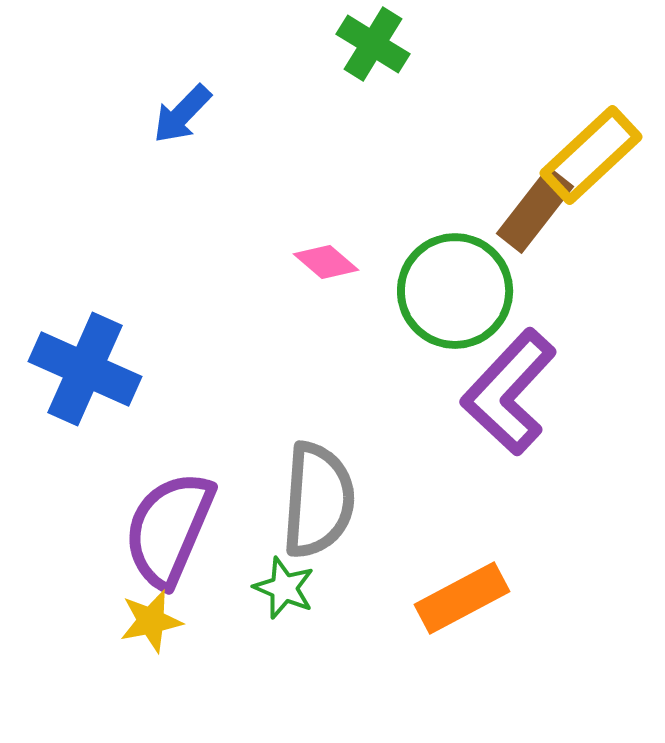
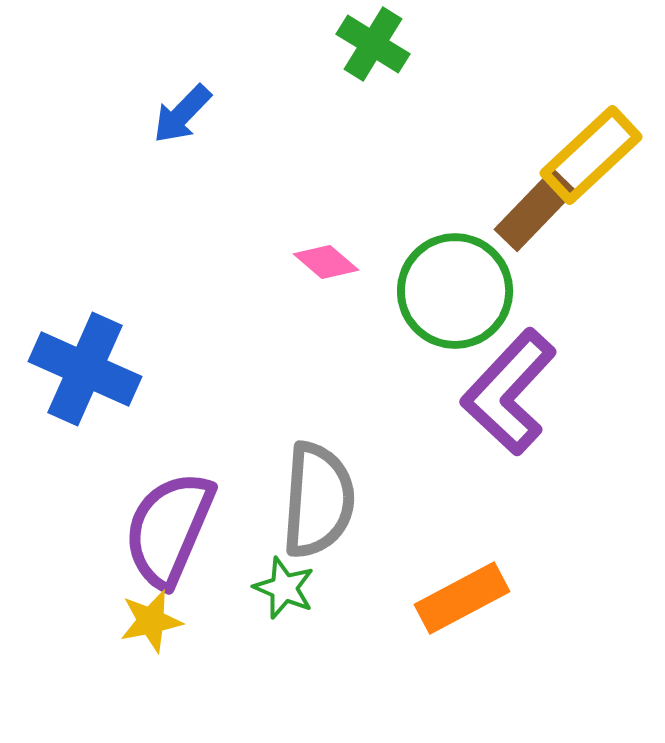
brown rectangle: rotated 6 degrees clockwise
